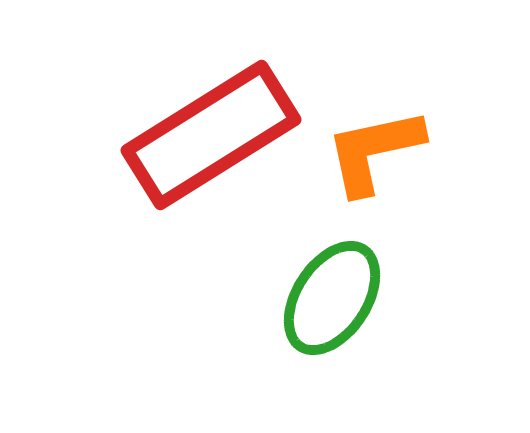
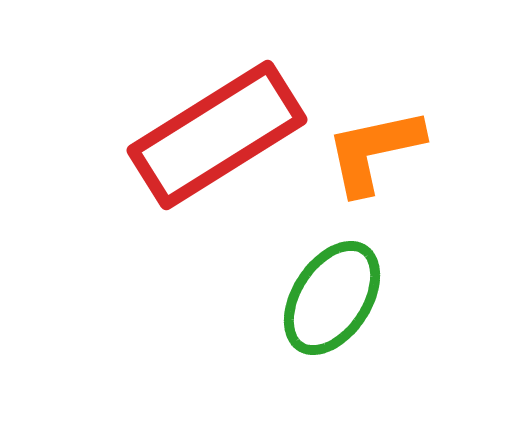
red rectangle: moved 6 px right
